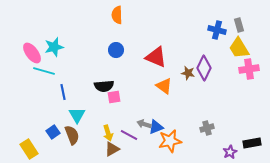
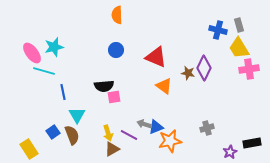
blue cross: moved 1 px right
